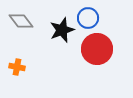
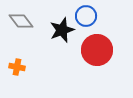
blue circle: moved 2 px left, 2 px up
red circle: moved 1 px down
